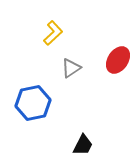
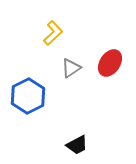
red ellipse: moved 8 px left, 3 px down
blue hexagon: moved 5 px left, 7 px up; rotated 16 degrees counterclockwise
black trapezoid: moved 6 px left; rotated 35 degrees clockwise
